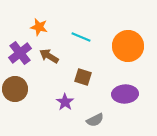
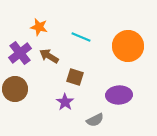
brown square: moved 8 px left
purple ellipse: moved 6 px left, 1 px down
